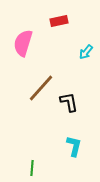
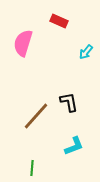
red rectangle: rotated 36 degrees clockwise
brown line: moved 5 px left, 28 px down
cyan L-shape: rotated 55 degrees clockwise
